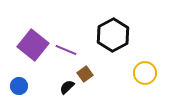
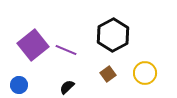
purple square: rotated 12 degrees clockwise
brown square: moved 23 px right
blue circle: moved 1 px up
